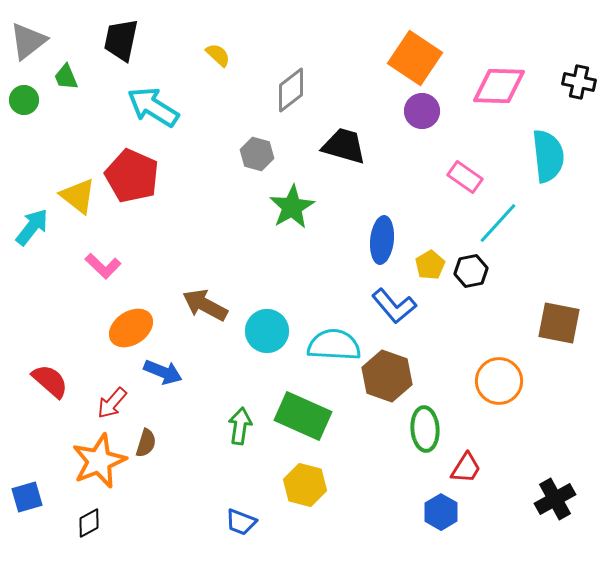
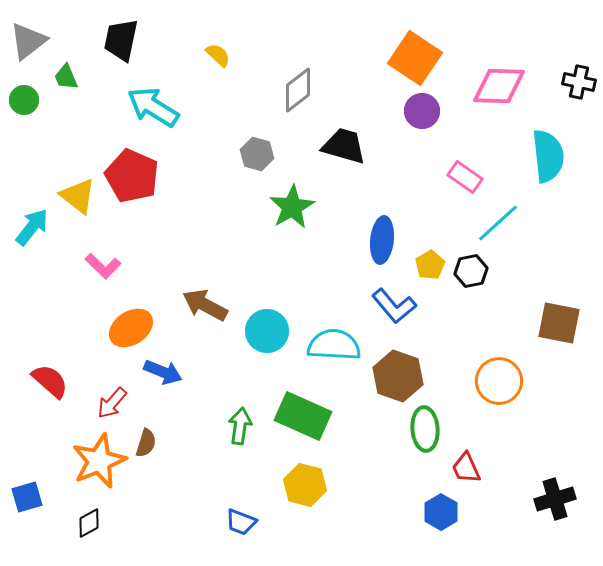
gray diamond at (291, 90): moved 7 px right
cyan line at (498, 223): rotated 6 degrees clockwise
brown hexagon at (387, 376): moved 11 px right
red trapezoid at (466, 468): rotated 124 degrees clockwise
black cross at (555, 499): rotated 12 degrees clockwise
